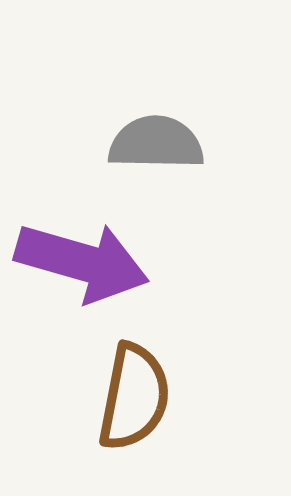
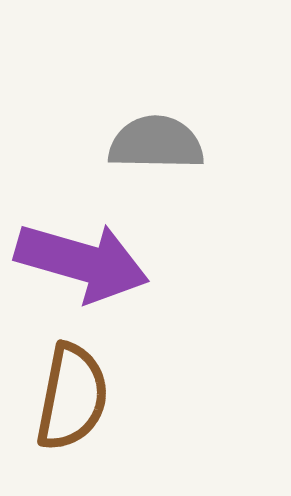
brown semicircle: moved 62 px left
